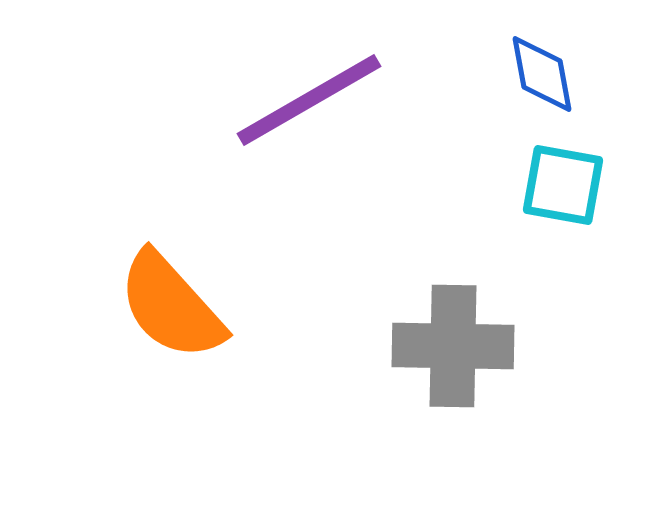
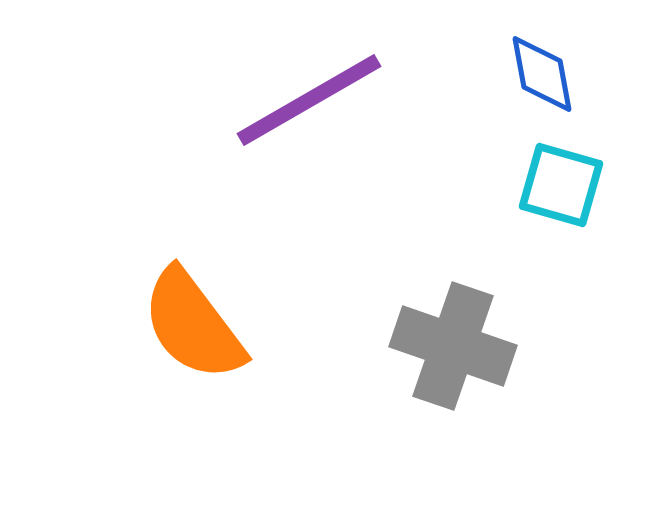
cyan square: moved 2 px left; rotated 6 degrees clockwise
orange semicircle: moved 22 px right, 19 px down; rotated 5 degrees clockwise
gray cross: rotated 18 degrees clockwise
